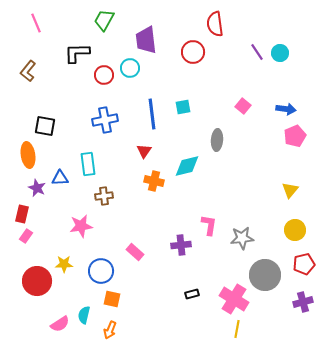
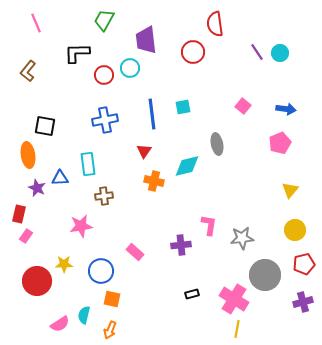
pink pentagon at (295, 136): moved 15 px left, 7 px down
gray ellipse at (217, 140): moved 4 px down; rotated 15 degrees counterclockwise
red rectangle at (22, 214): moved 3 px left
